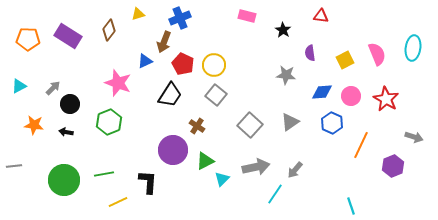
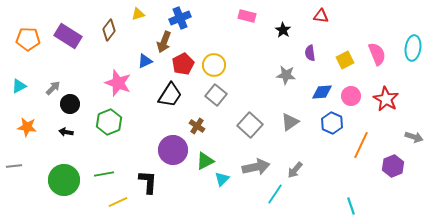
red pentagon at (183, 64): rotated 20 degrees clockwise
orange star at (34, 125): moved 7 px left, 2 px down
